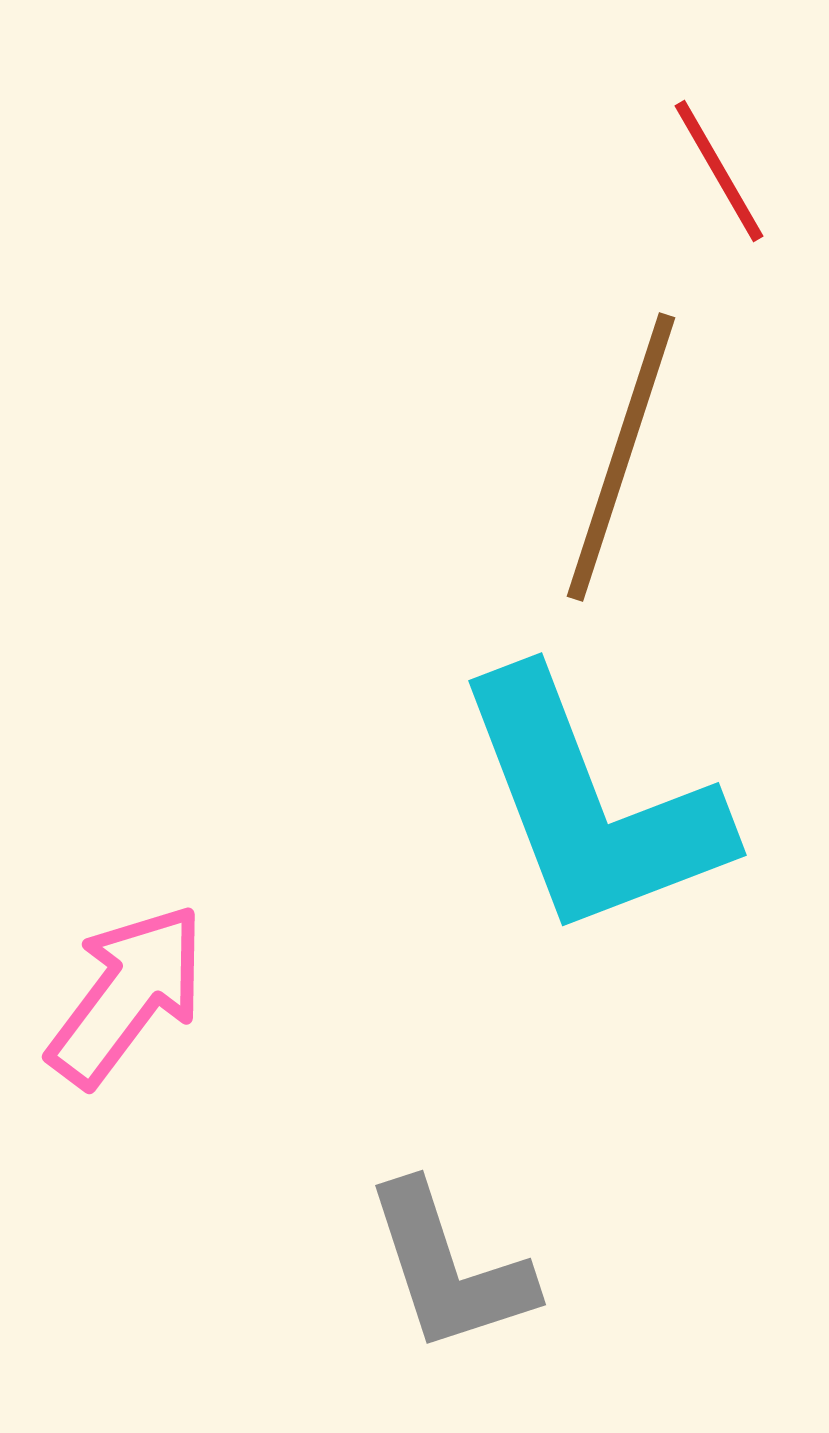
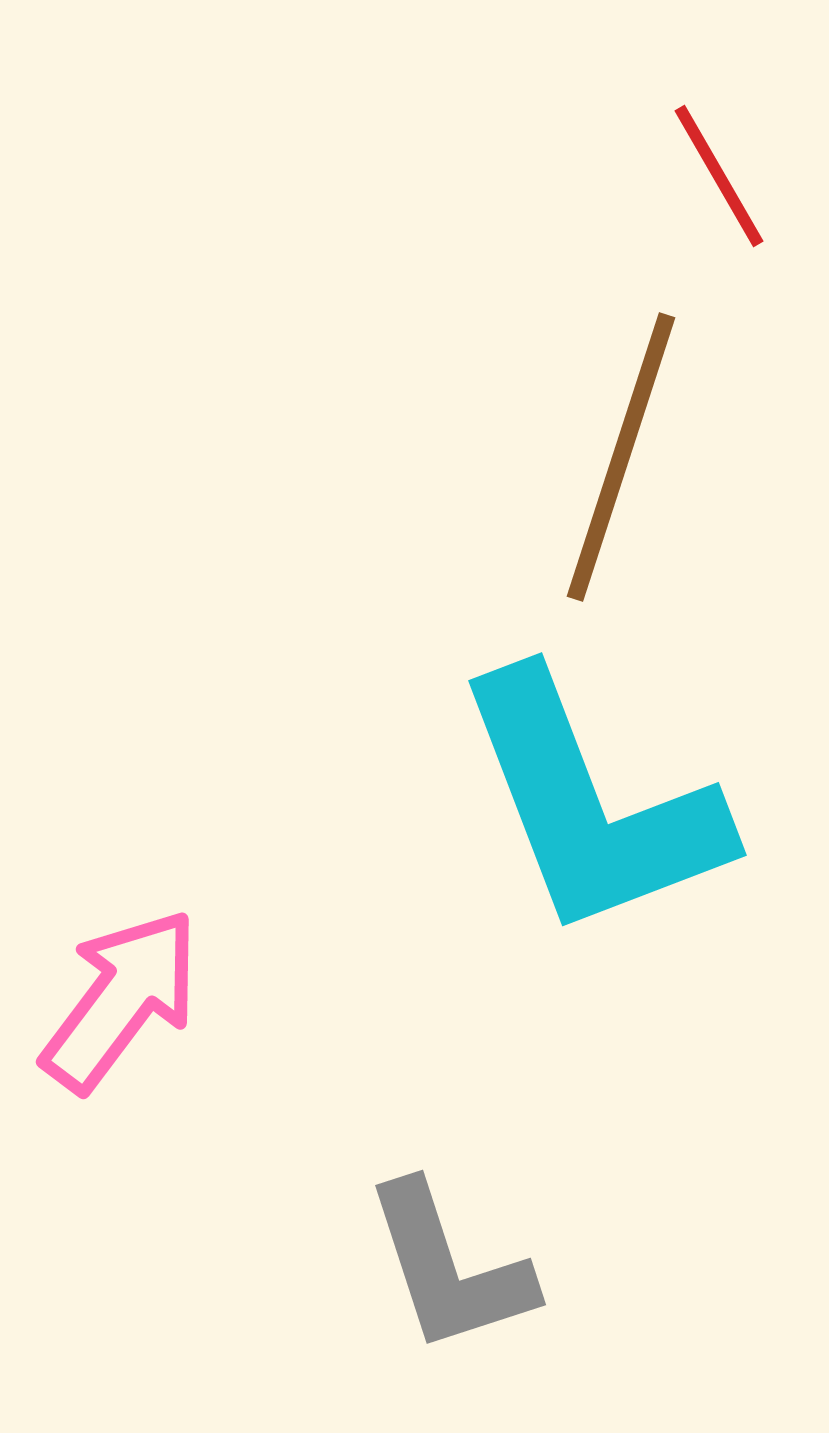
red line: moved 5 px down
pink arrow: moved 6 px left, 5 px down
